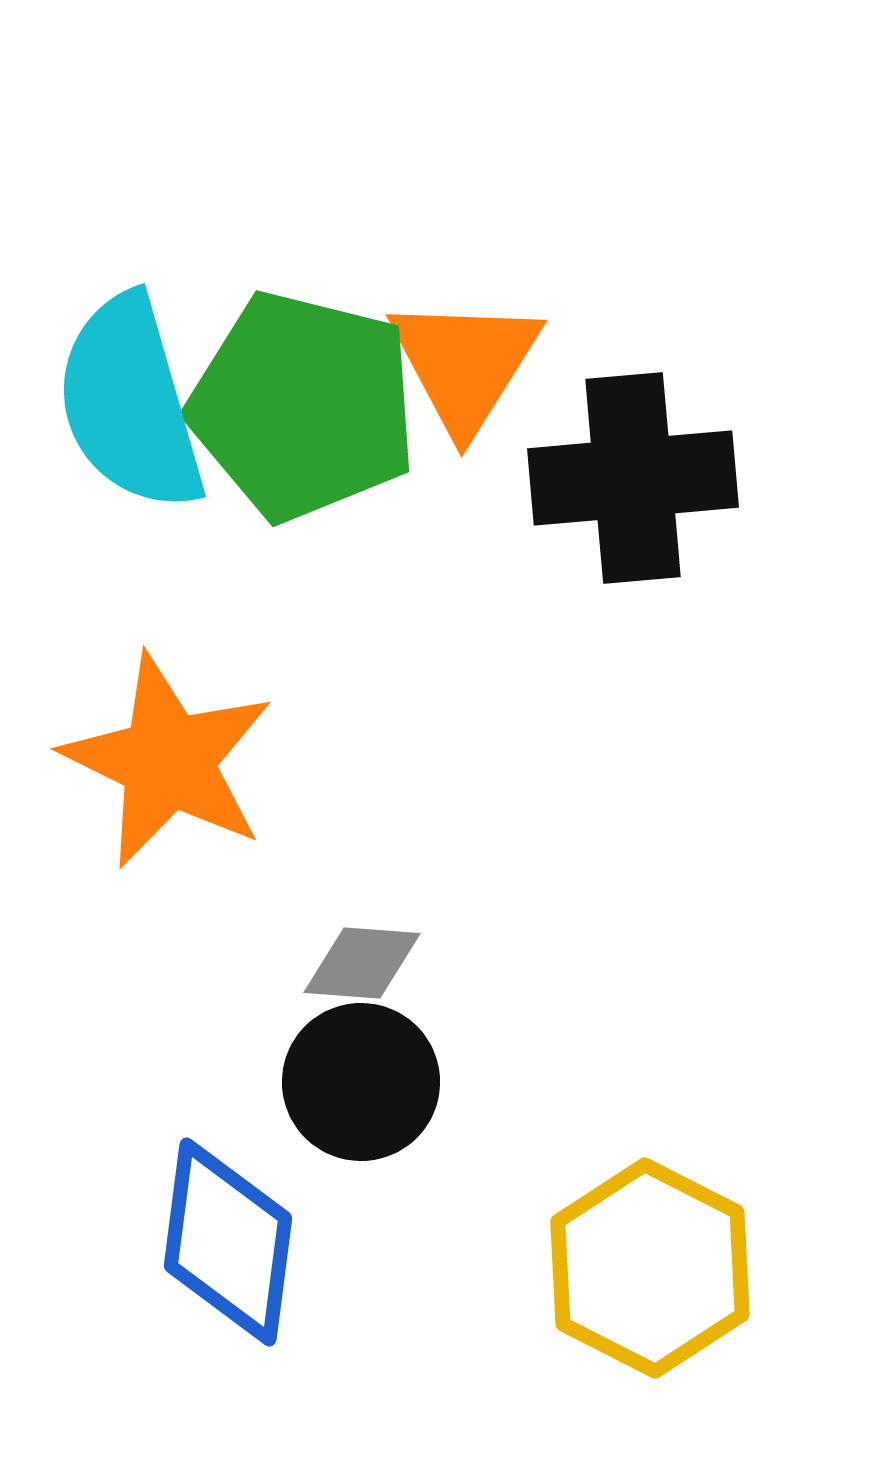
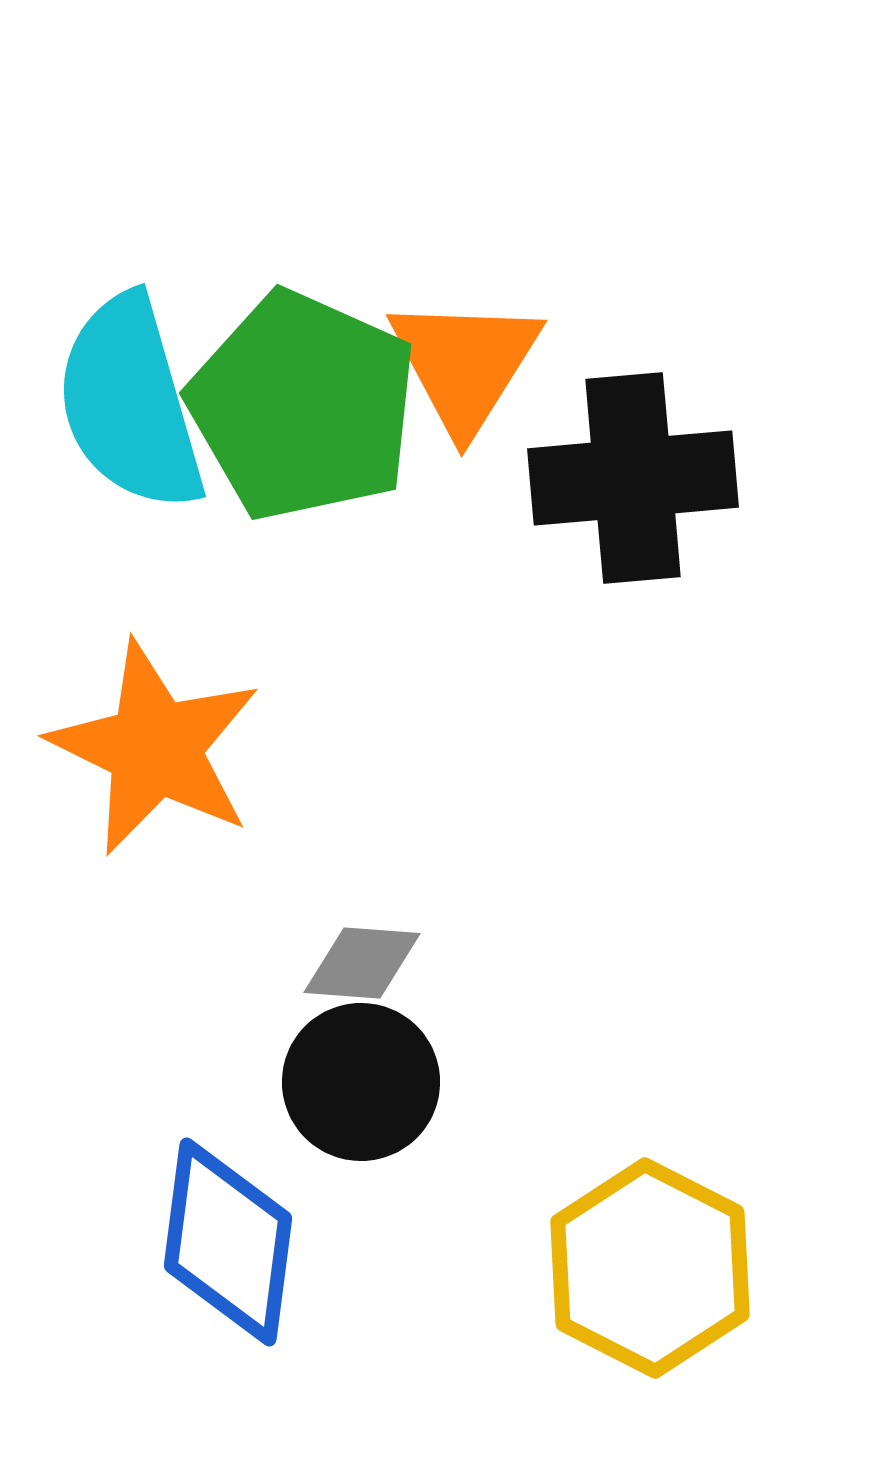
green pentagon: rotated 10 degrees clockwise
orange star: moved 13 px left, 13 px up
